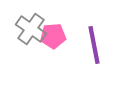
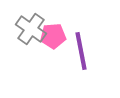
purple line: moved 13 px left, 6 px down
